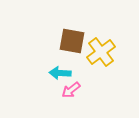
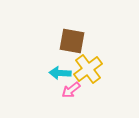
yellow cross: moved 13 px left, 17 px down
